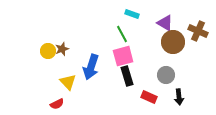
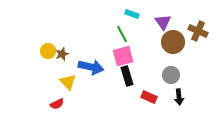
purple triangle: moved 2 px left, 1 px up; rotated 24 degrees clockwise
brown star: moved 5 px down
blue arrow: rotated 95 degrees counterclockwise
gray circle: moved 5 px right
